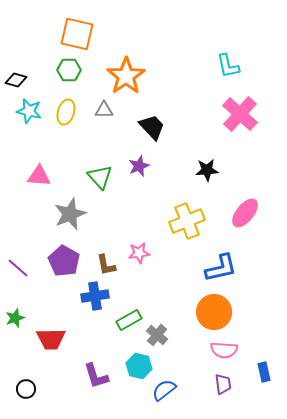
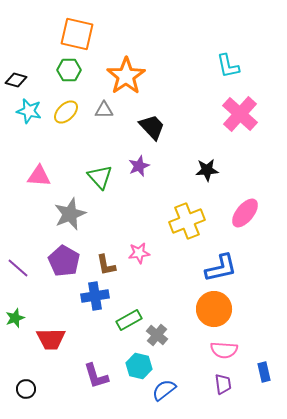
yellow ellipse: rotated 30 degrees clockwise
orange circle: moved 3 px up
